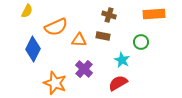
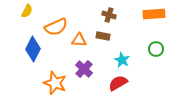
green circle: moved 15 px right, 7 px down
